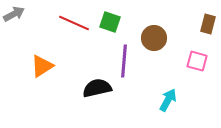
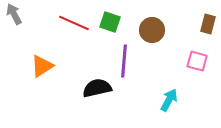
gray arrow: rotated 90 degrees counterclockwise
brown circle: moved 2 px left, 8 px up
cyan arrow: moved 1 px right
